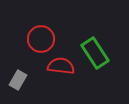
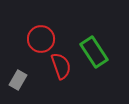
green rectangle: moved 1 px left, 1 px up
red semicircle: rotated 64 degrees clockwise
